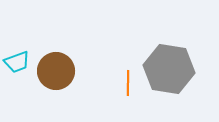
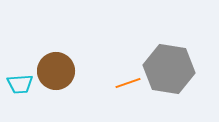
cyan trapezoid: moved 3 px right, 22 px down; rotated 16 degrees clockwise
orange line: rotated 70 degrees clockwise
